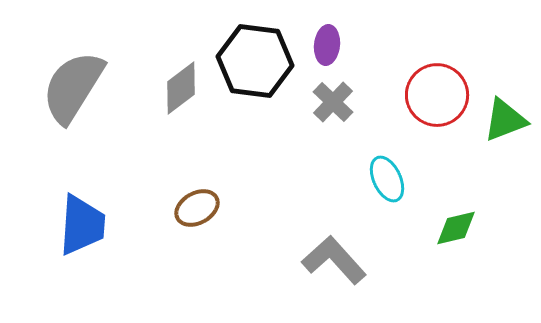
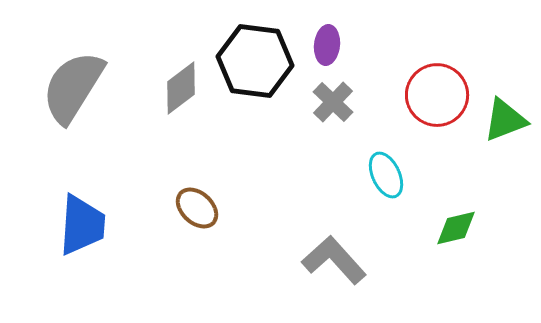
cyan ellipse: moved 1 px left, 4 px up
brown ellipse: rotated 72 degrees clockwise
